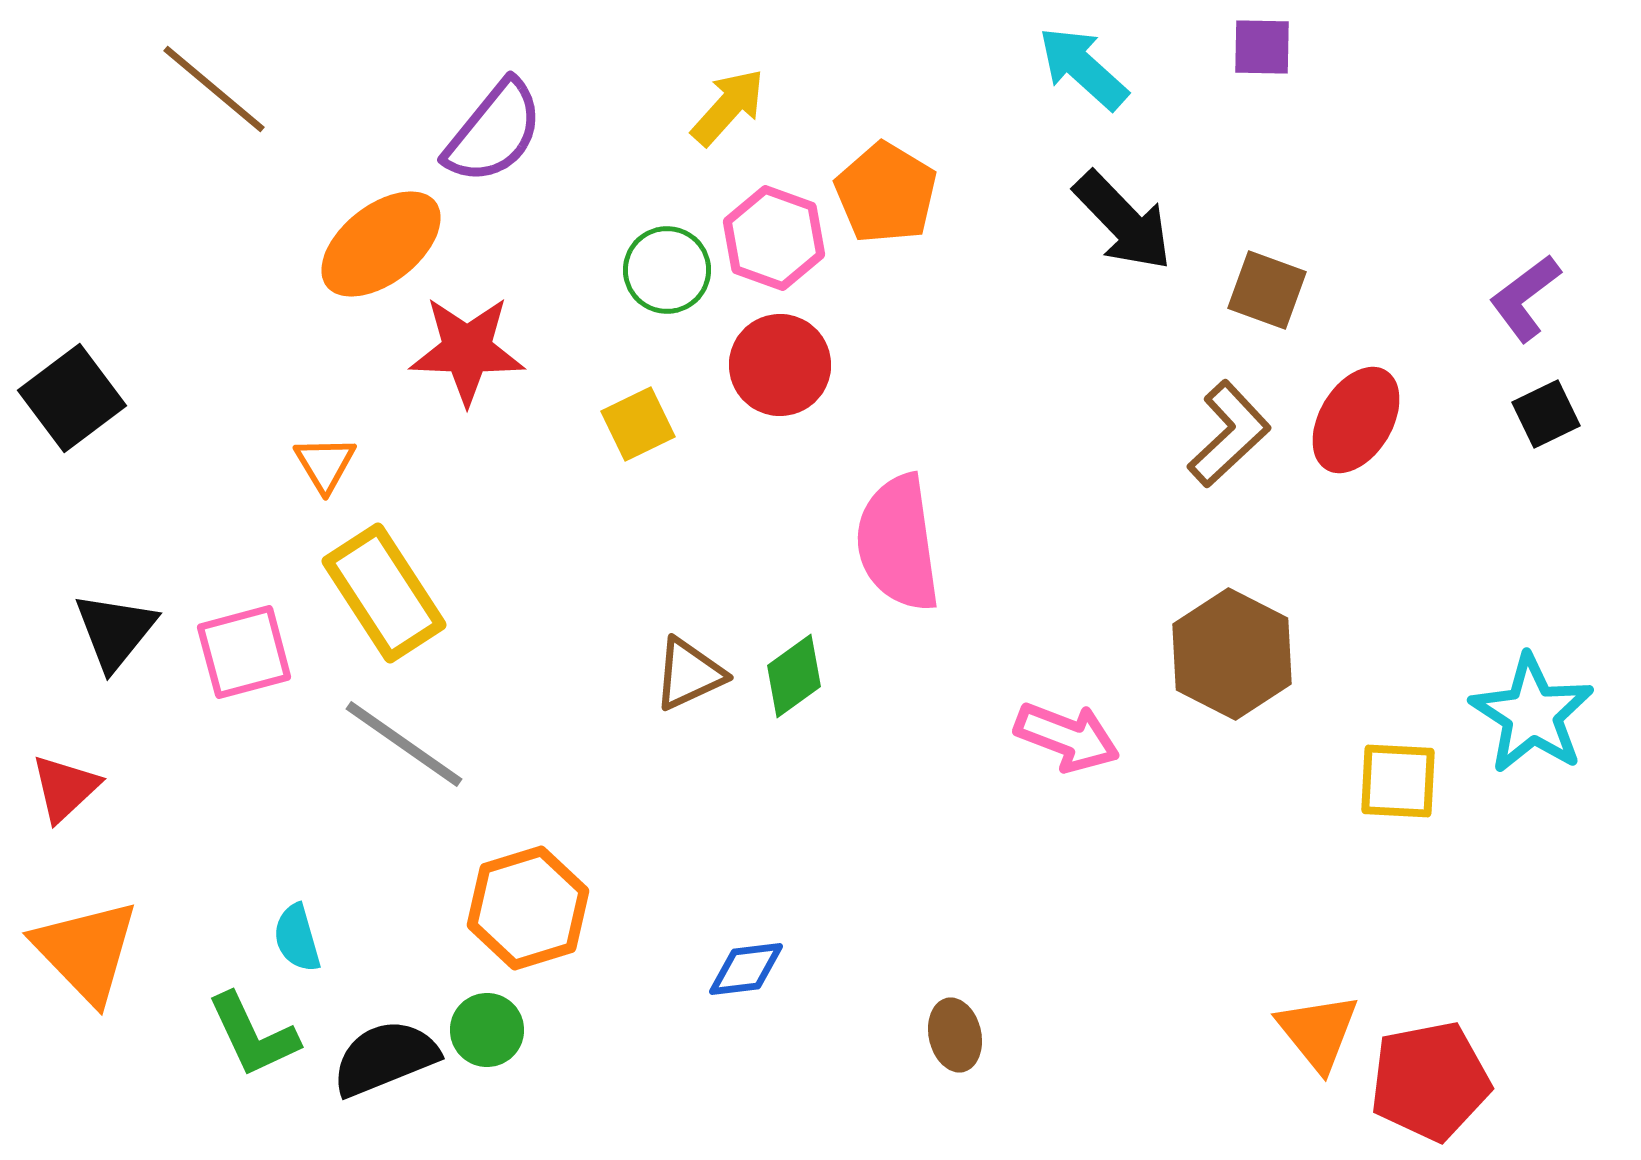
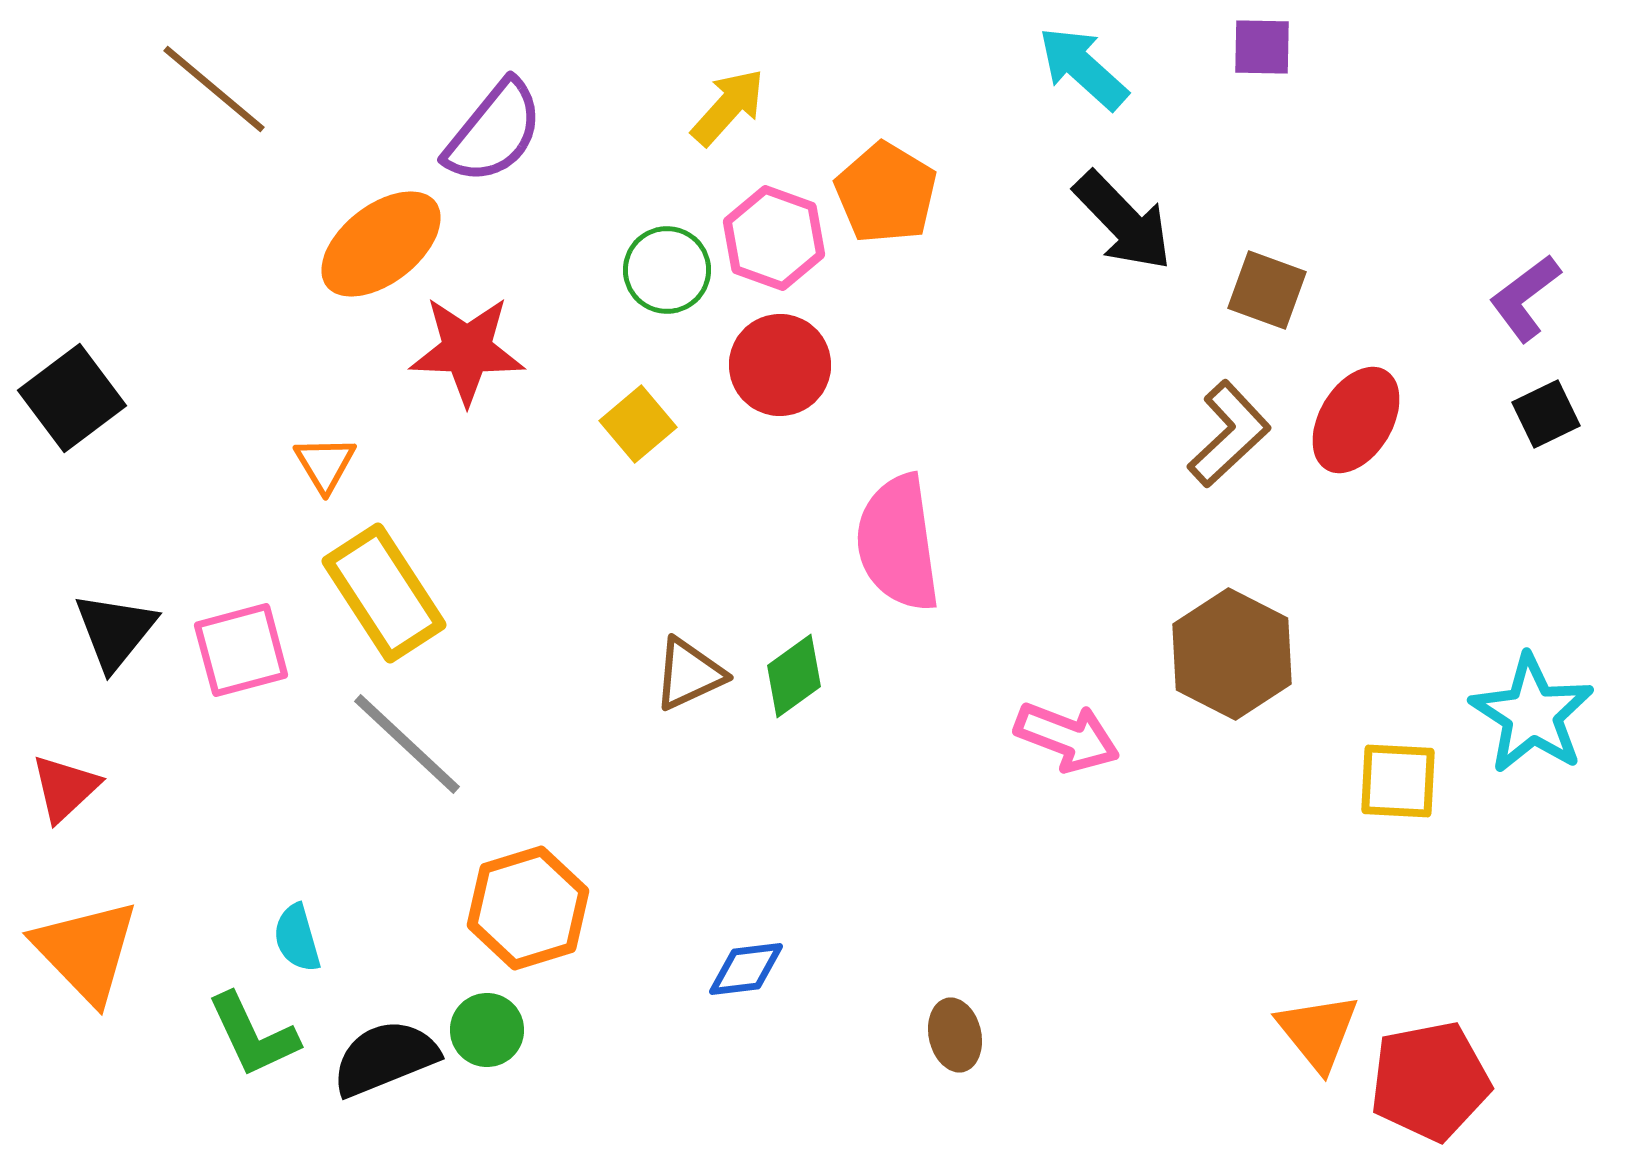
yellow square at (638, 424): rotated 14 degrees counterclockwise
pink square at (244, 652): moved 3 px left, 2 px up
gray line at (404, 744): moved 3 px right; rotated 8 degrees clockwise
